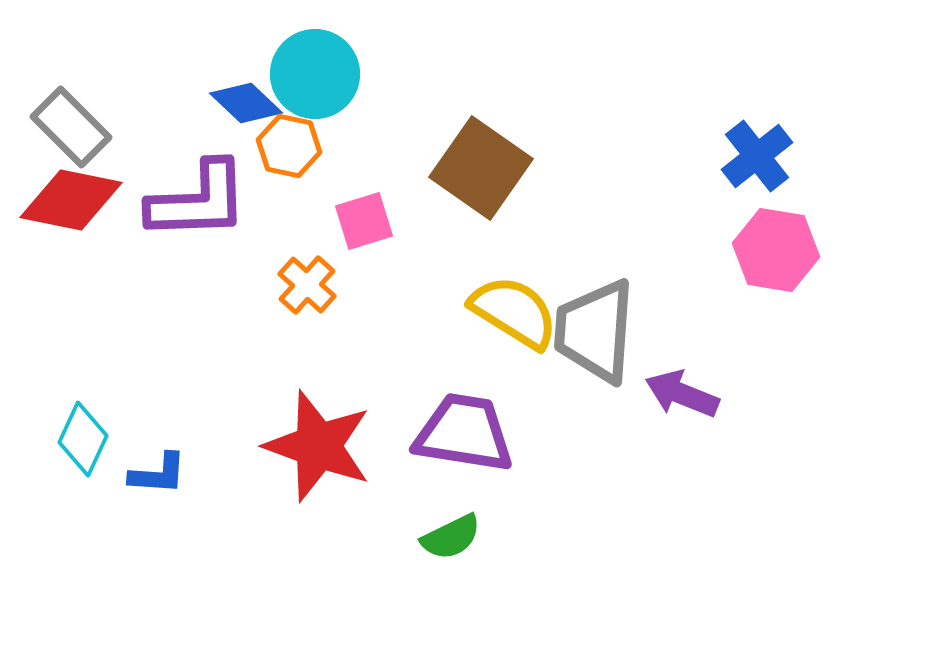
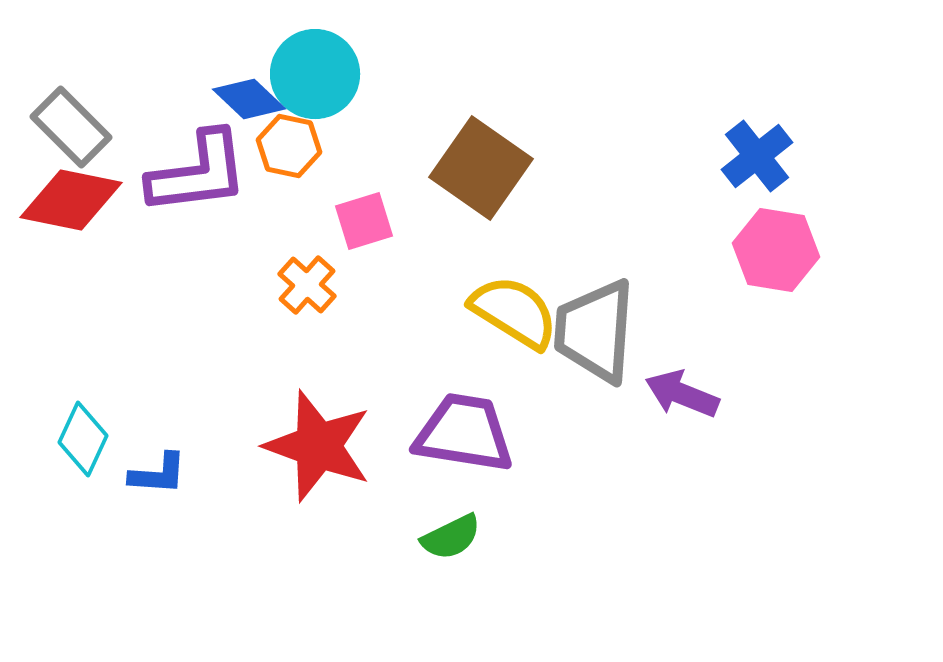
blue diamond: moved 3 px right, 4 px up
purple L-shape: moved 28 px up; rotated 5 degrees counterclockwise
